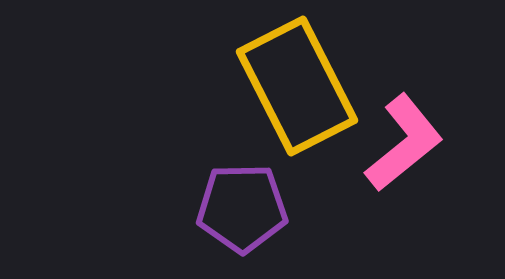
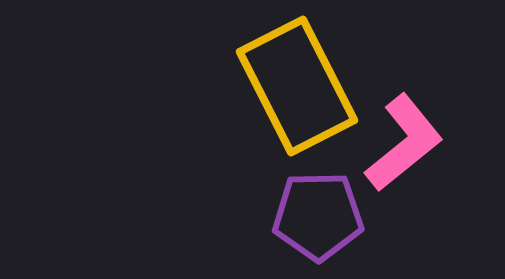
purple pentagon: moved 76 px right, 8 px down
